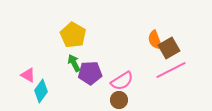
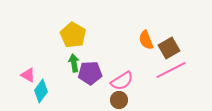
orange semicircle: moved 9 px left
green arrow: rotated 18 degrees clockwise
